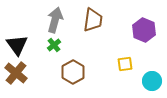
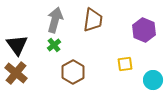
cyan circle: moved 1 px right, 1 px up
